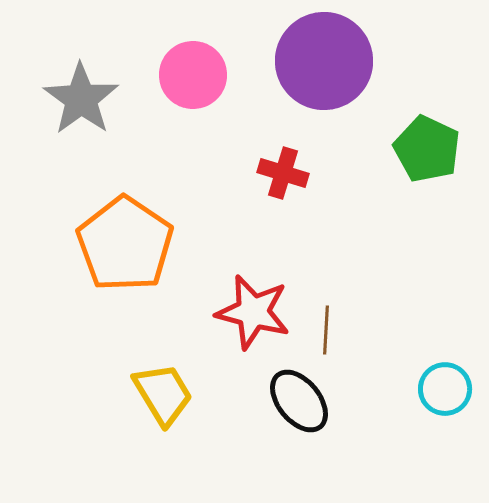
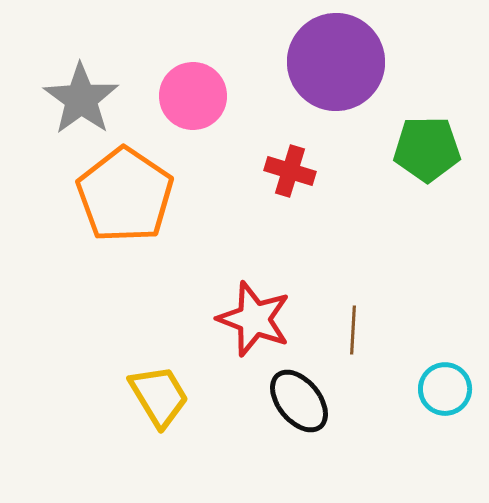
purple circle: moved 12 px right, 1 px down
pink circle: moved 21 px down
green pentagon: rotated 26 degrees counterclockwise
red cross: moved 7 px right, 2 px up
orange pentagon: moved 49 px up
red star: moved 1 px right, 7 px down; rotated 6 degrees clockwise
brown line: moved 27 px right
yellow trapezoid: moved 4 px left, 2 px down
